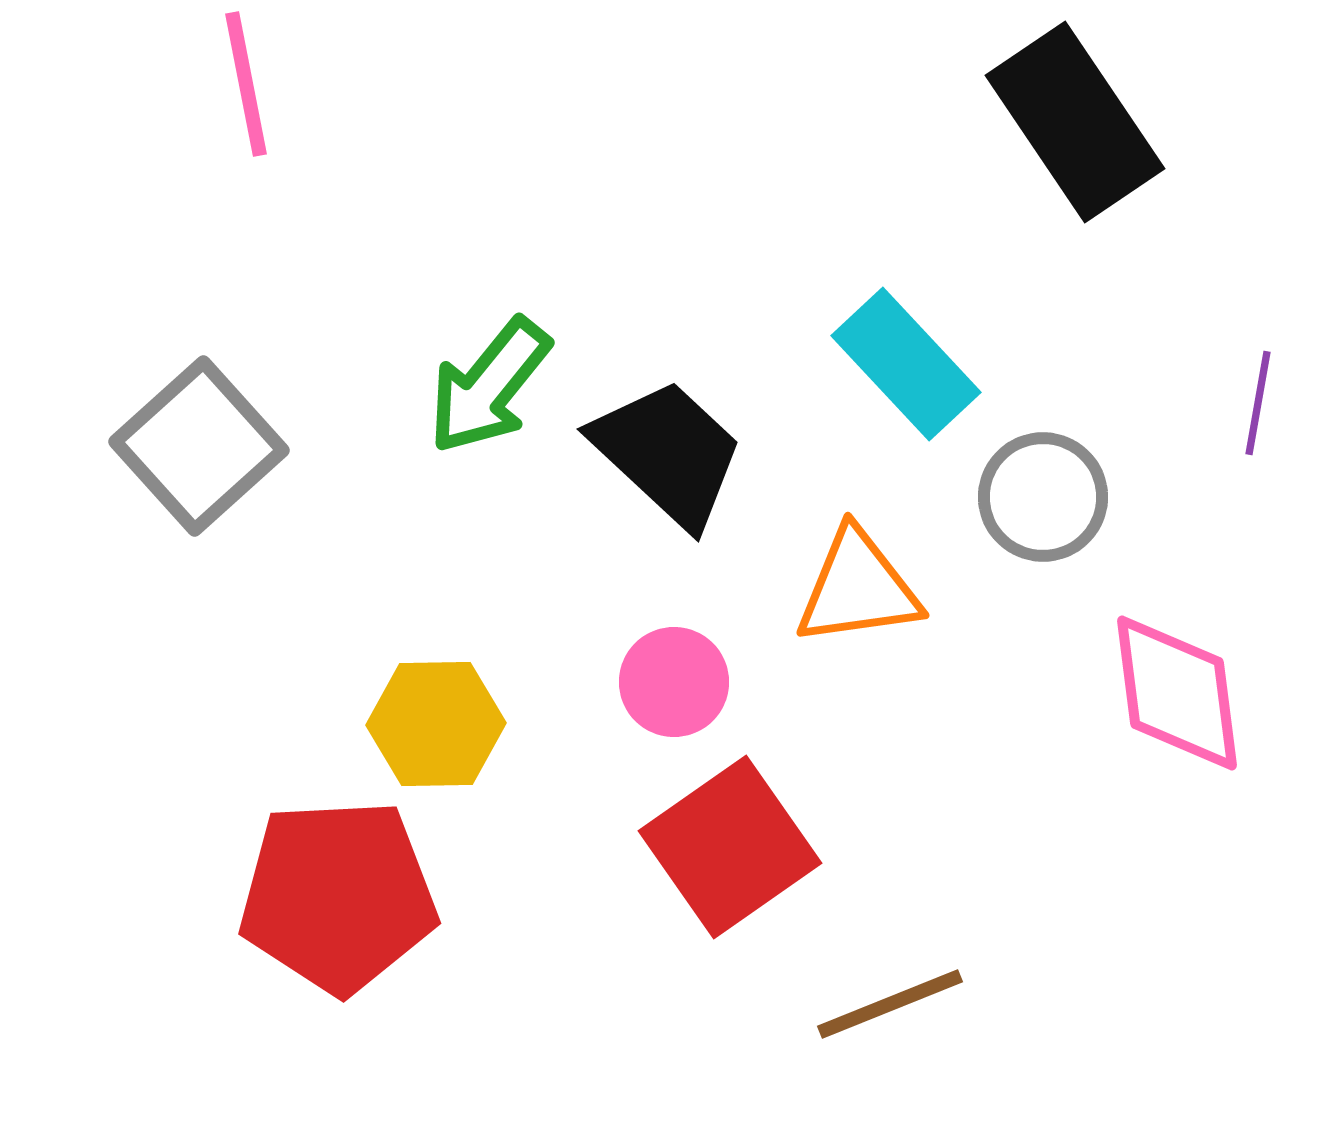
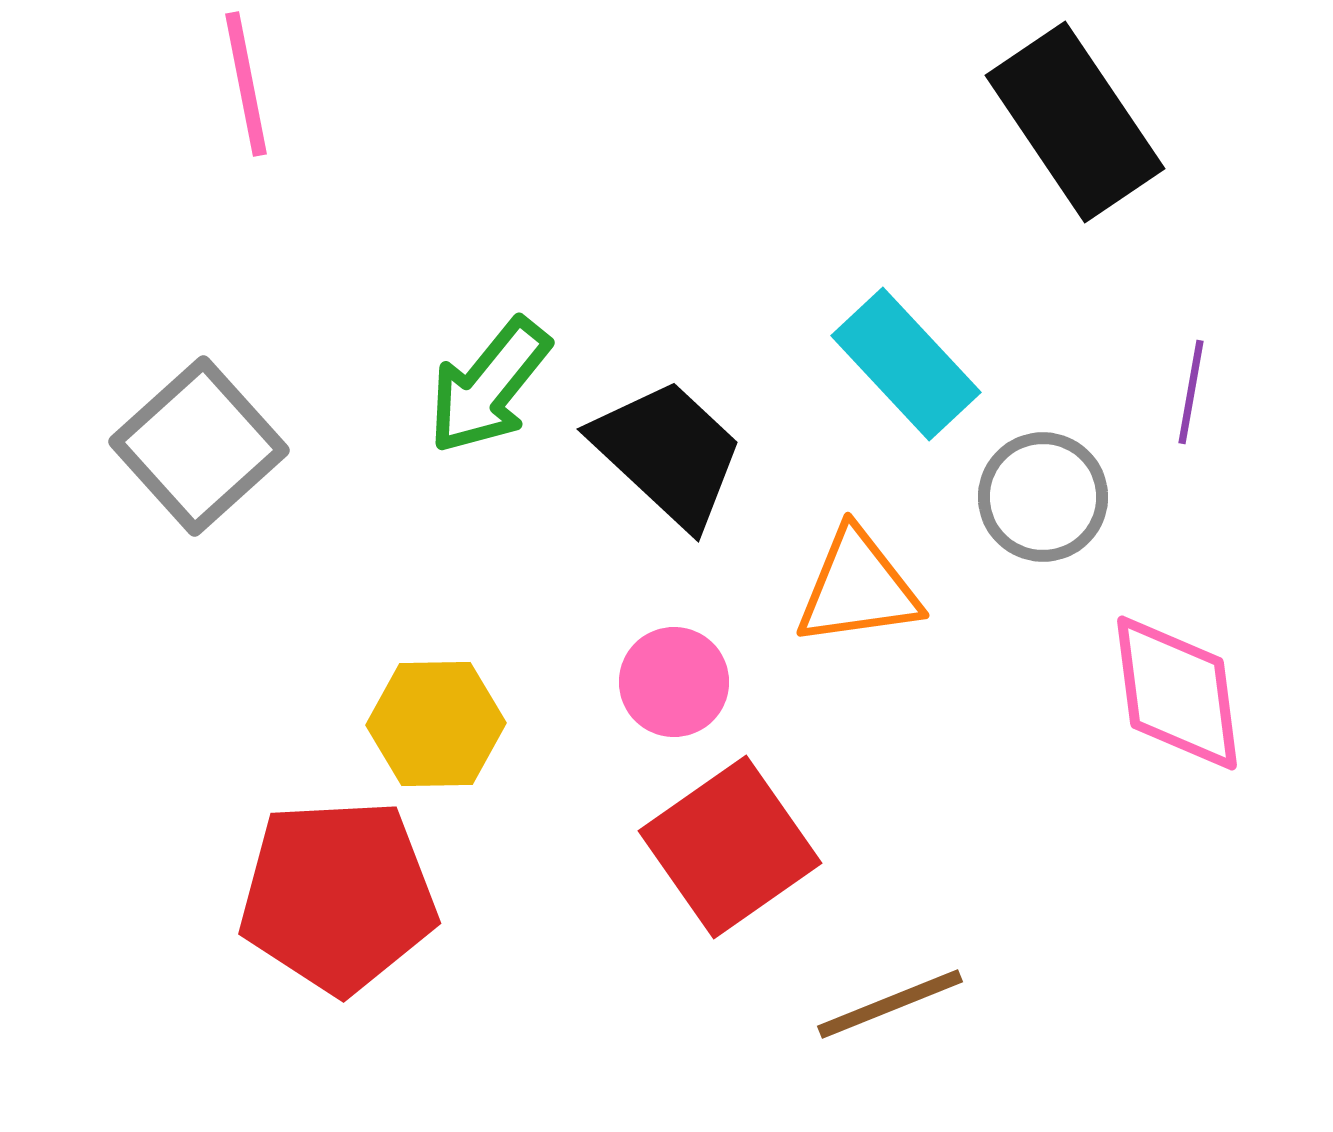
purple line: moved 67 px left, 11 px up
